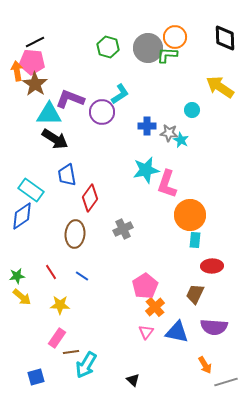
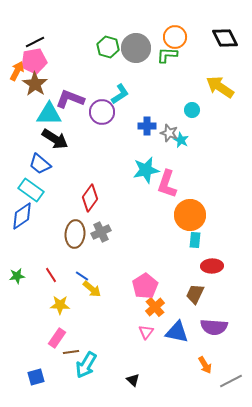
black diamond at (225, 38): rotated 24 degrees counterclockwise
gray circle at (148, 48): moved 12 px left
pink pentagon at (32, 62): moved 2 px right, 1 px up; rotated 15 degrees counterclockwise
orange arrow at (17, 71): rotated 36 degrees clockwise
gray star at (169, 133): rotated 12 degrees clockwise
blue trapezoid at (67, 175): moved 27 px left, 11 px up; rotated 40 degrees counterclockwise
gray cross at (123, 229): moved 22 px left, 3 px down
red line at (51, 272): moved 3 px down
yellow arrow at (22, 297): moved 70 px right, 8 px up
gray line at (226, 382): moved 5 px right, 1 px up; rotated 10 degrees counterclockwise
